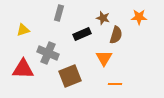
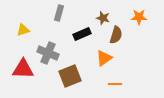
orange triangle: rotated 24 degrees clockwise
